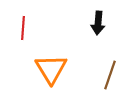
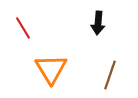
red line: rotated 35 degrees counterclockwise
